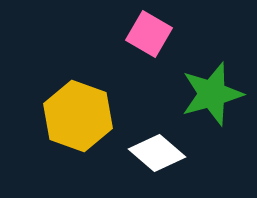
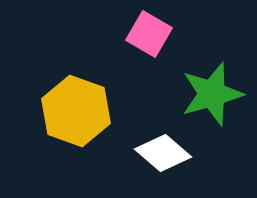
yellow hexagon: moved 2 px left, 5 px up
white diamond: moved 6 px right
